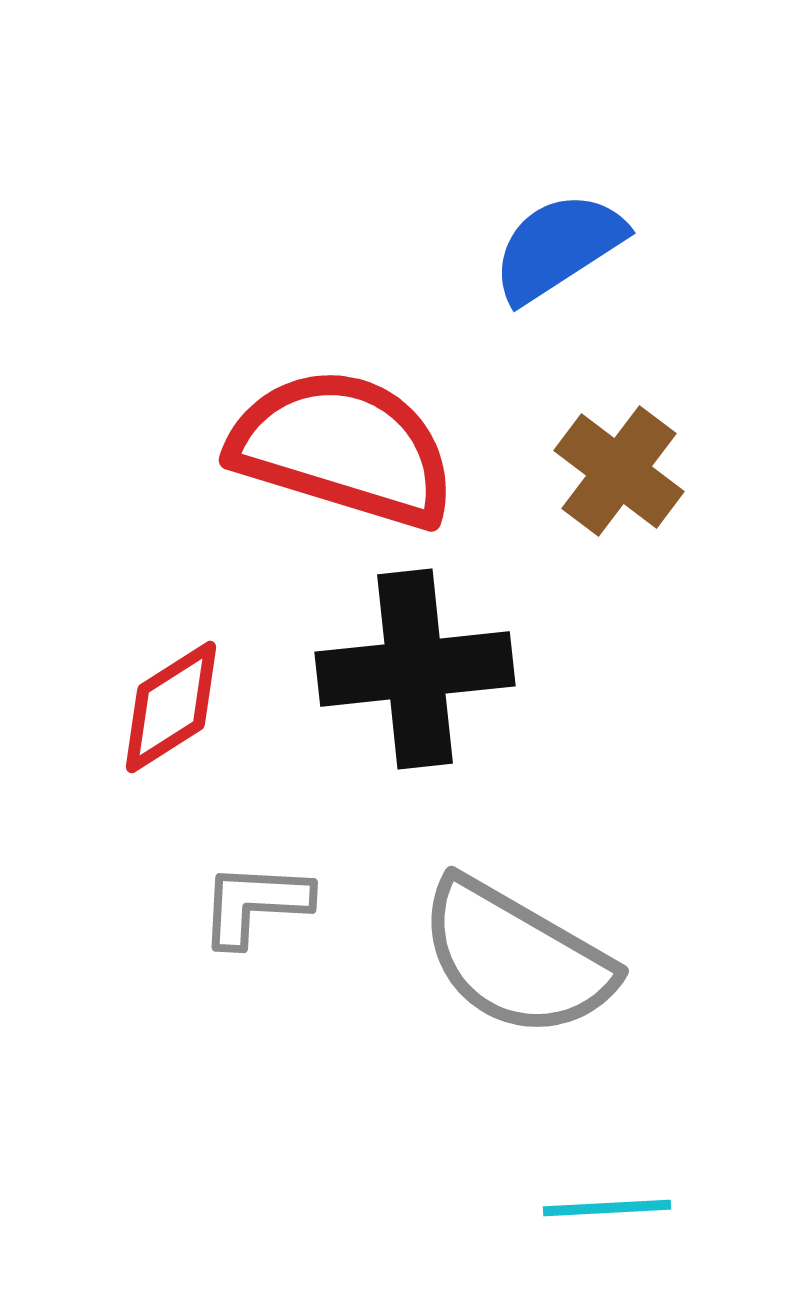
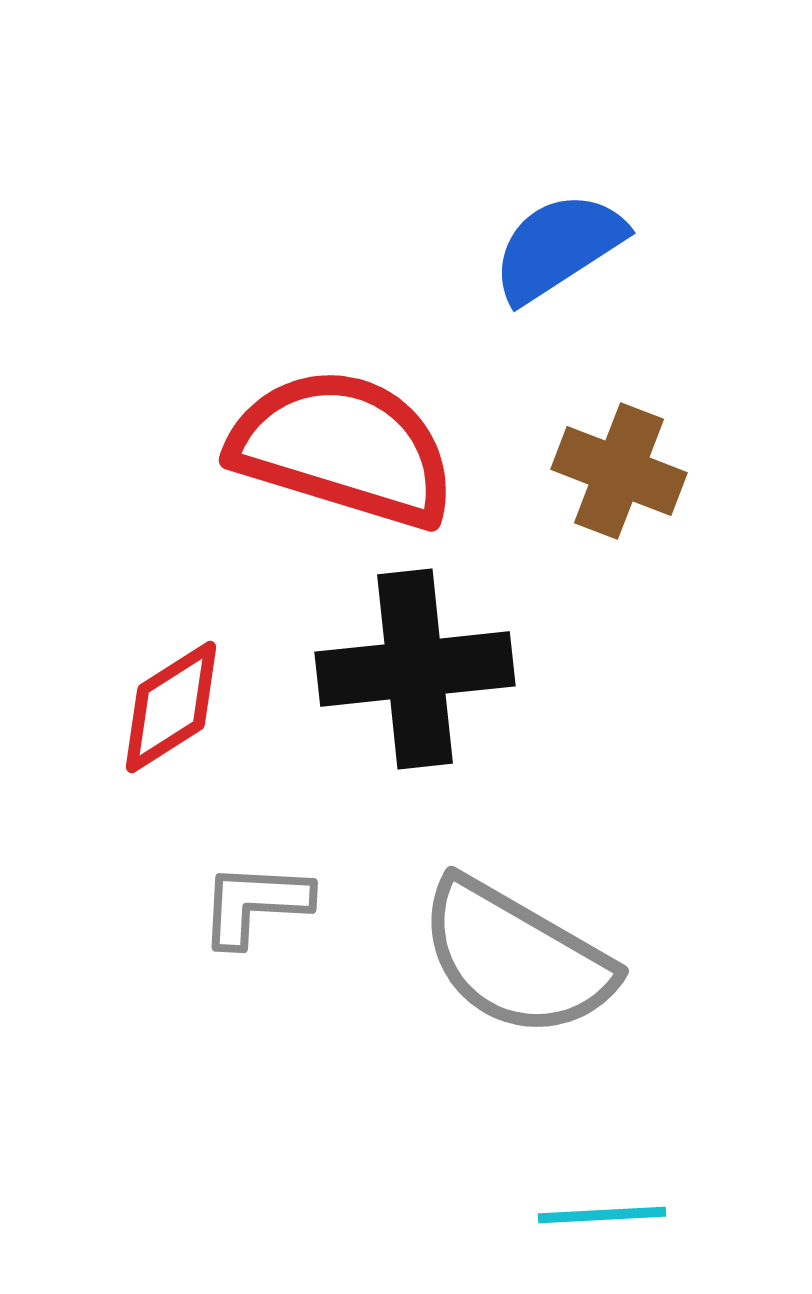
brown cross: rotated 16 degrees counterclockwise
cyan line: moved 5 px left, 7 px down
